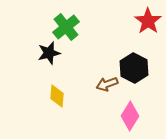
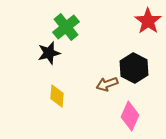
pink diamond: rotated 8 degrees counterclockwise
